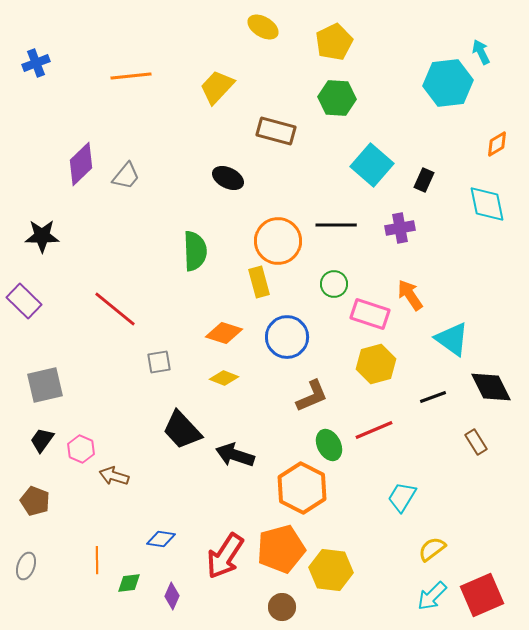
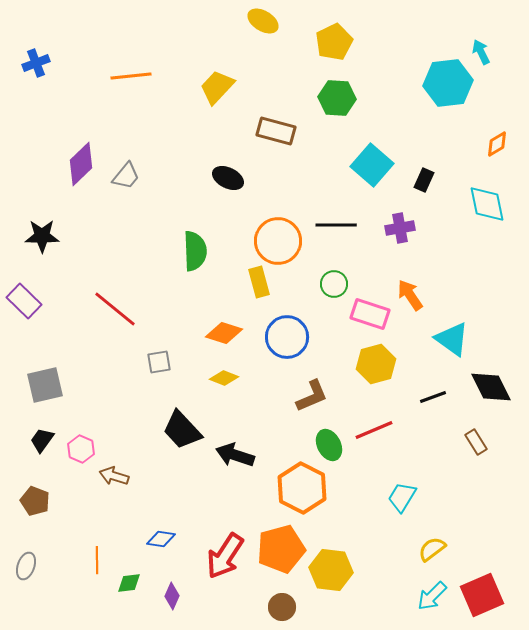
yellow ellipse at (263, 27): moved 6 px up
